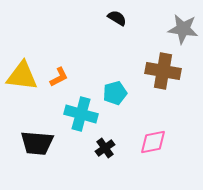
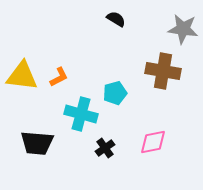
black semicircle: moved 1 px left, 1 px down
